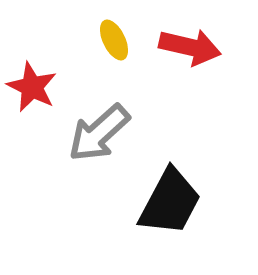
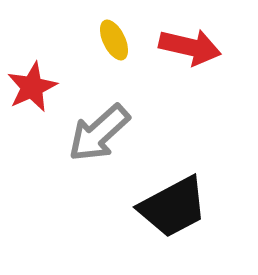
red star: rotated 21 degrees clockwise
black trapezoid: moved 3 px right, 5 px down; rotated 34 degrees clockwise
